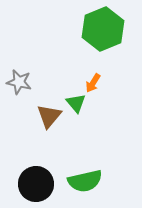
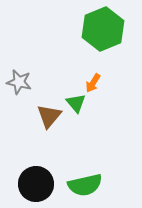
green semicircle: moved 4 px down
